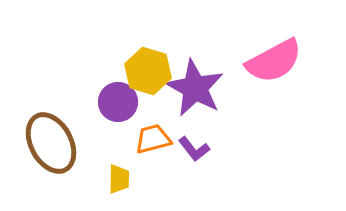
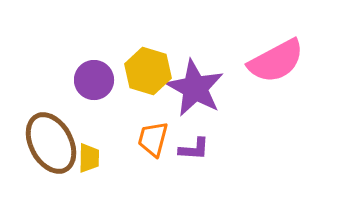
pink semicircle: moved 2 px right
purple circle: moved 24 px left, 22 px up
orange trapezoid: rotated 60 degrees counterclockwise
purple L-shape: rotated 48 degrees counterclockwise
yellow trapezoid: moved 30 px left, 21 px up
